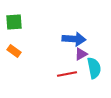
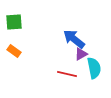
blue arrow: rotated 145 degrees counterclockwise
red line: rotated 24 degrees clockwise
